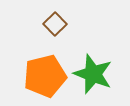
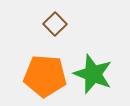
orange pentagon: rotated 18 degrees clockwise
